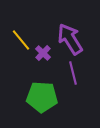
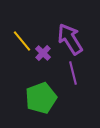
yellow line: moved 1 px right, 1 px down
green pentagon: moved 1 px left, 1 px down; rotated 24 degrees counterclockwise
